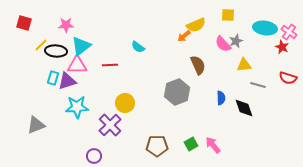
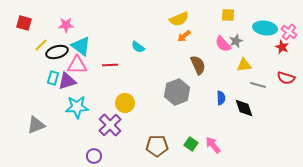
yellow semicircle: moved 17 px left, 6 px up
cyan triangle: rotated 45 degrees counterclockwise
black ellipse: moved 1 px right, 1 px down; rotated 20 degrees counterclockwise
red semicircle: moved 2 px left
green square: rotated 24 degrees counterclockwise
